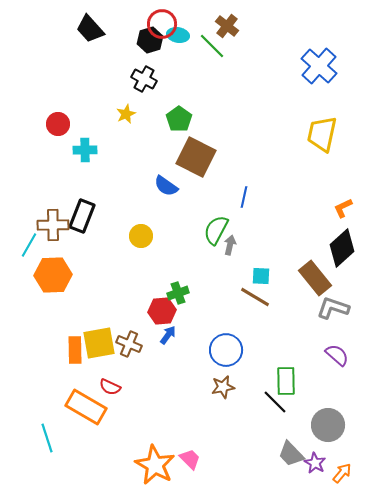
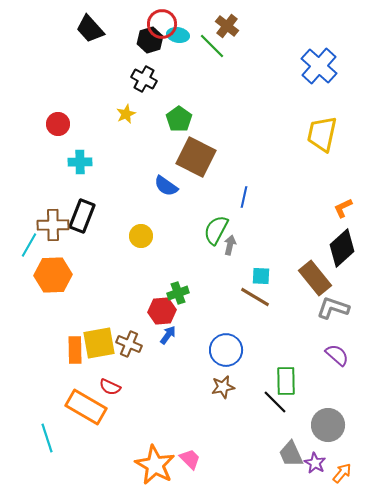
cyan cross at (85, 150): moved 5 px left, 12 px down
gray trapezoid at (291, 454): rotated 20 degrees clockwise
